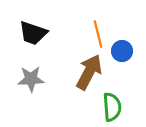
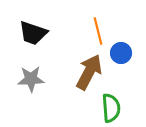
orange line: moved 3 px up
blue circle: moved 1 px left, 2 px down
green semicircle: moved 1 px left, 1 px down
